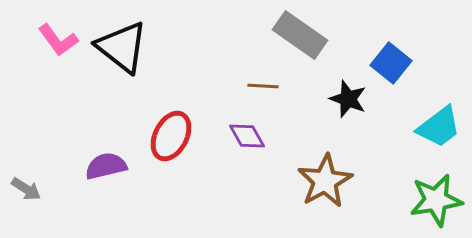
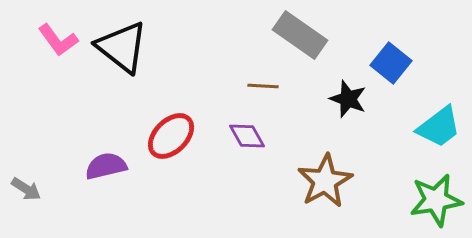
red ellipse: rotated 18 degrees clockwise
